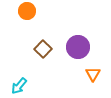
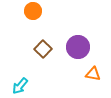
orange circle: moved 6 px right
orange triangle: rotated 49 degrees counterclockwise
cyan arrow: moved 1 px right
